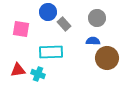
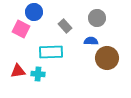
blue circle: moved 14 px left
gray rectangle: moved 1 px right, 2 px down
pink square: rotated 18 degrees clockwise
blue semicircle: moved 2 px left
red triangle: moved 1 px down
cyan cross: rotated 16 degrees counterclockwise
